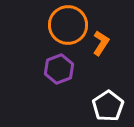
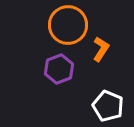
orange L-shape: moved 6 px down
white pentagon: rotated 16 degrees counterclockwise
